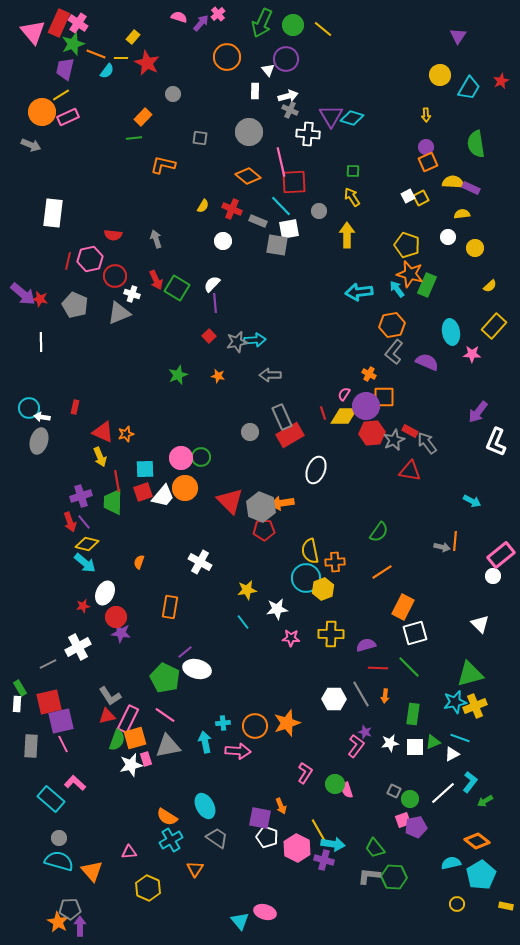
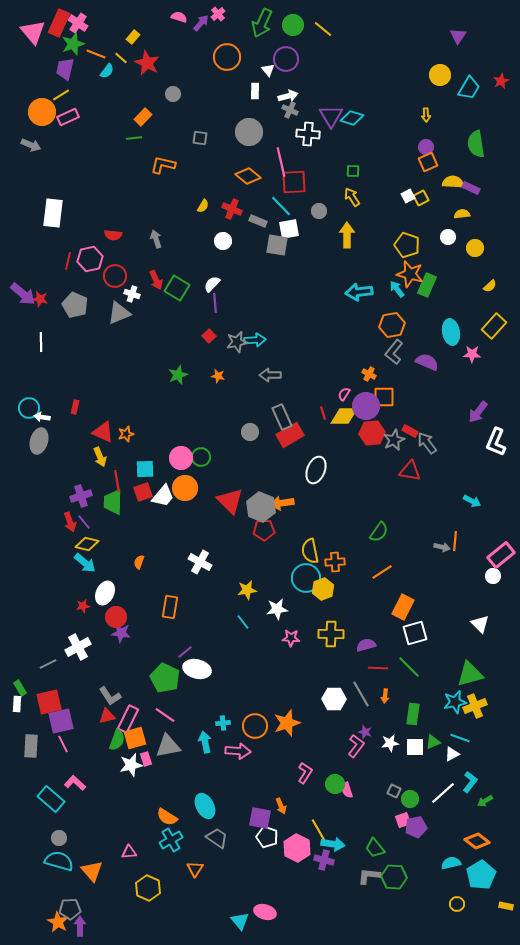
yellow line at (121, 58): rotated 40 degrees clockwise
